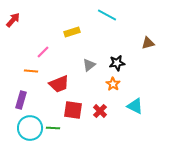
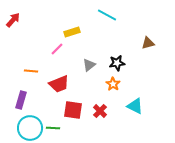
pink line: moved 14 px right, 3 px up
